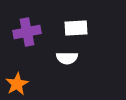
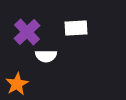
purple cross: rotated 32 degrees counterclockwise
white semicircle: moved 21 px left, 2 px up
